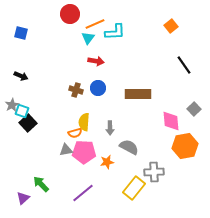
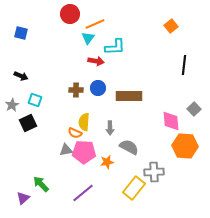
cyan L-shape: moved 15 px down
black line: rotated 42 degrees clockwise
brown cross: rotated 16 degrees counterclockwise
brown rectangle: moved 9 px left, 2 px down
cyan square: moved 13 px right, 11 px up
black square: rotated 18 degrees clockwise
orange semicircle: rotated 40 degrees clockwise
orange hexagon: rotated 15 degrees clockwise
